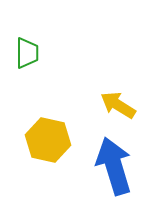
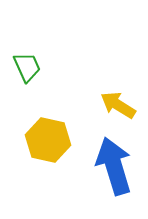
green trapezoid: moved 14 px down; rotated 24 degrees counterclockwise
